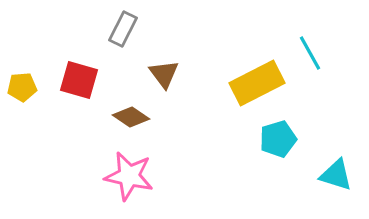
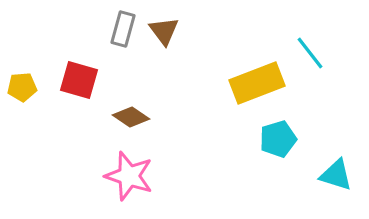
gray rectangle: rotated 12 degrees counterclockwise
cyan line: rotated 9 degrees counterclockwise
brown triangle: moved 43 px up
yellow rectangle: rotated 6 degrees clockwise
pink star: rotated 6 degrees clockwise
